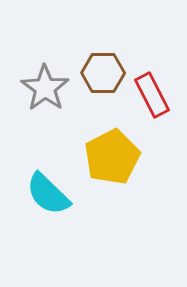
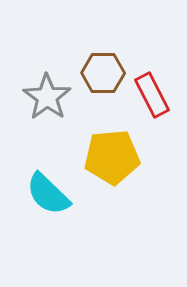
gray star: moved 2 px right, 9 px down
yellow pentagon: rotated 22 degrees clockwise
